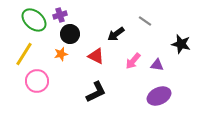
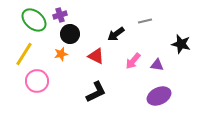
gray line: rotated 48 degrees counterclockwise
